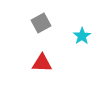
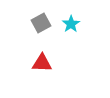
cyan star: moved 11 px left, 12 px up
